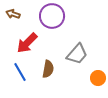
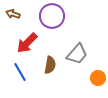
brown semicircle: moved 2 px right, 4 px up
